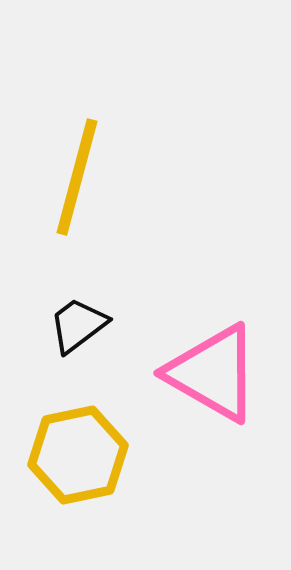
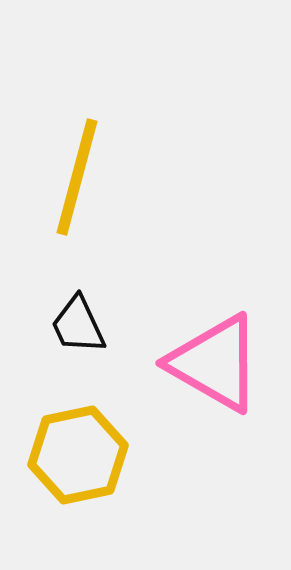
black trapezoid: rotated 78 degrees counterclockwise
pink triangle: moved 2 px right, 10 px up
